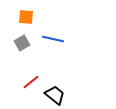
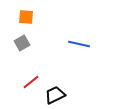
blue line: moved 26 px right, 5 px down
black trapezoid: rotated 65 degrees counterclockwise
